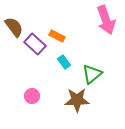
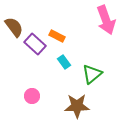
brown star: moved 6 px down
